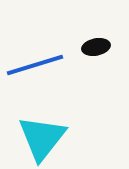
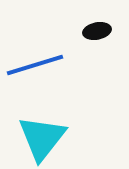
black ellipse: moved 1 px right, 16 px up
